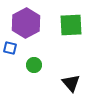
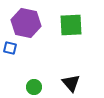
purple hexagon: rotated 20 degrees counterclockwise
green circle: moved 22 px down
